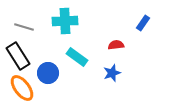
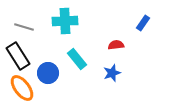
cyan rectangle: moved 2 px down; rotated 15 degrees clockwise
